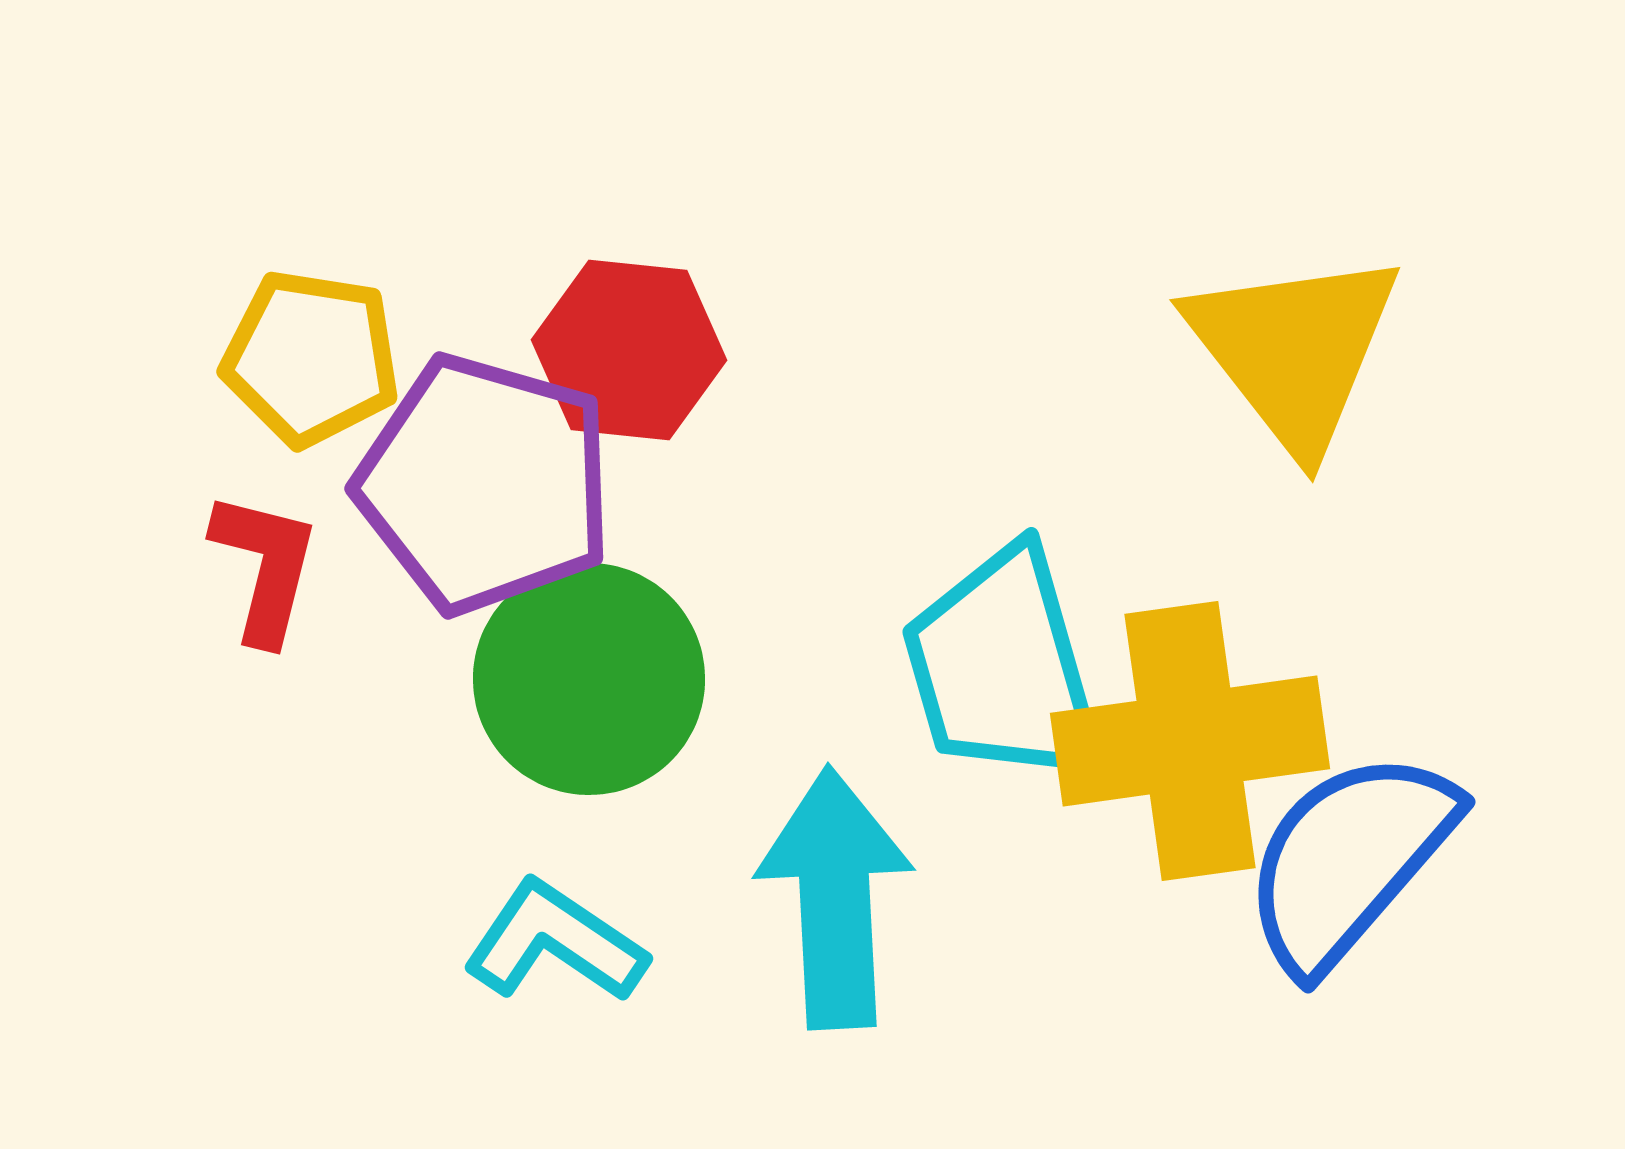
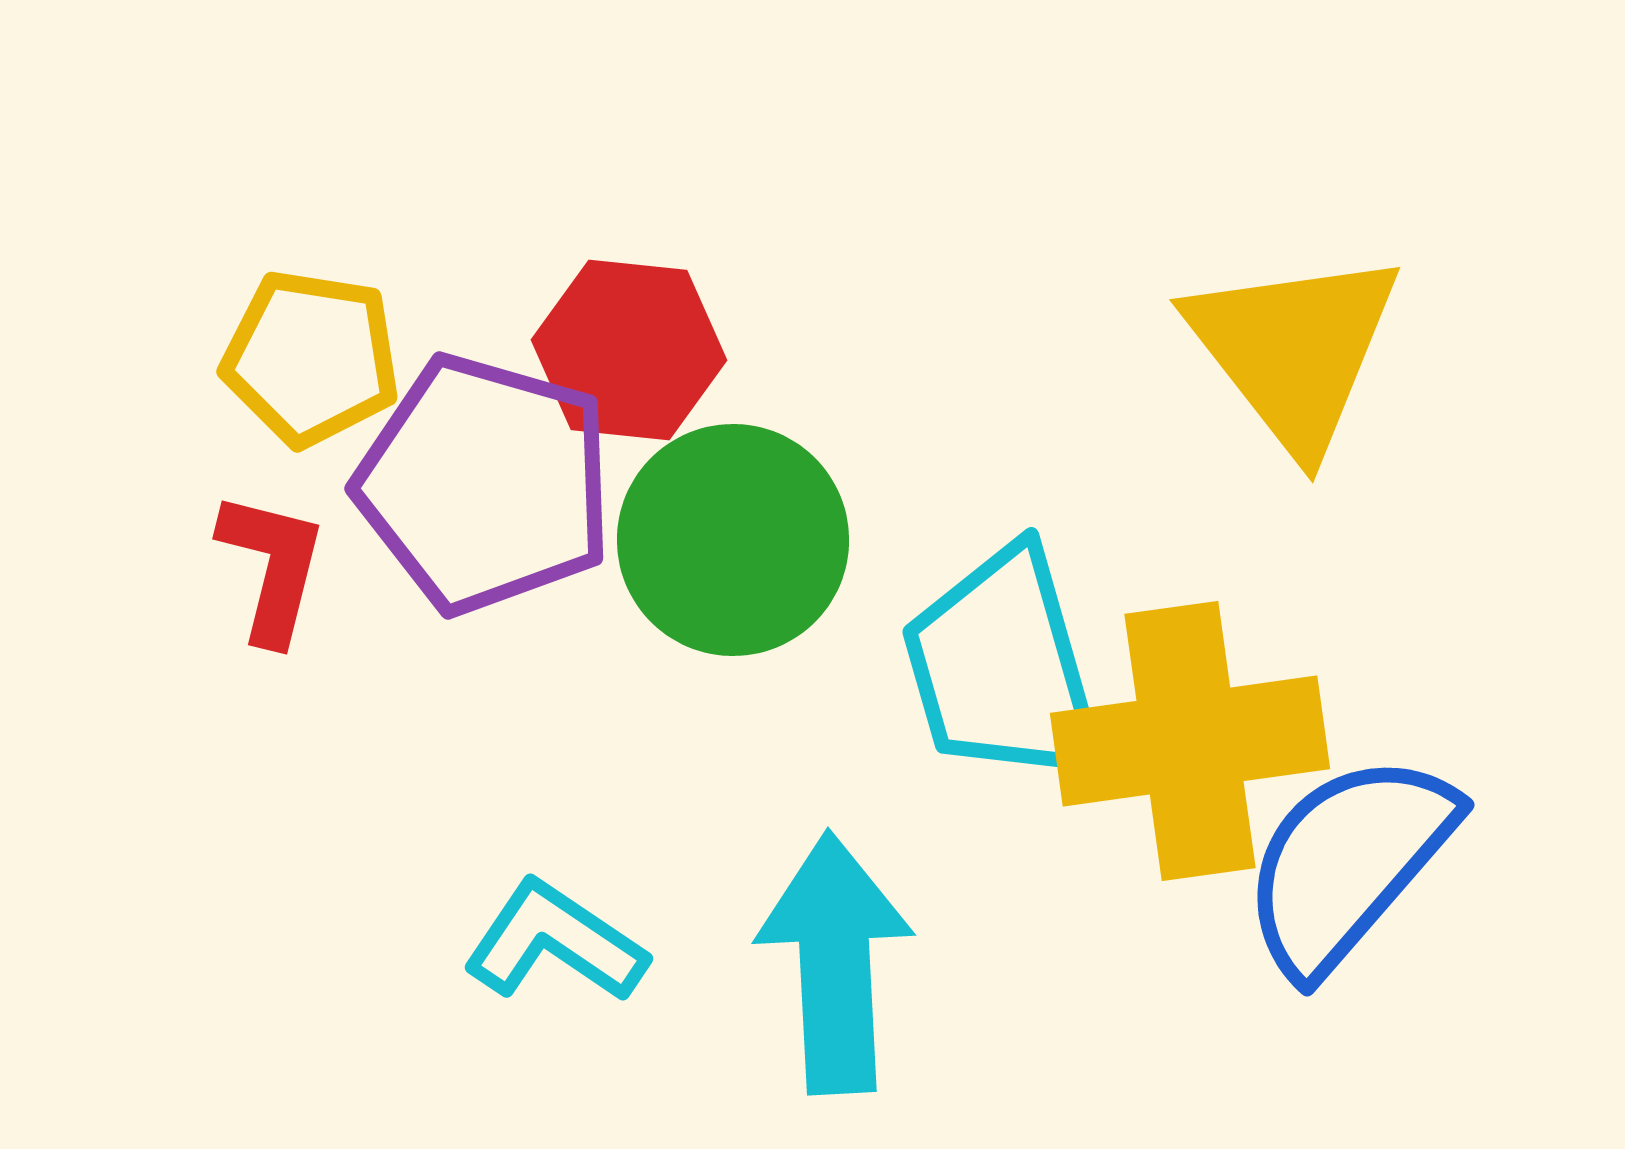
red L-shape: moved 7 px right
green circle: moved 144 px right, 139 px up
blue semicircle: moved 1 px left, 3 px down
cyan arrow: moved 65 px down
